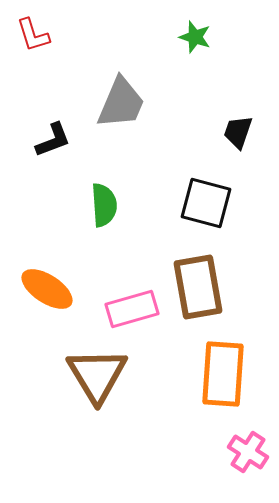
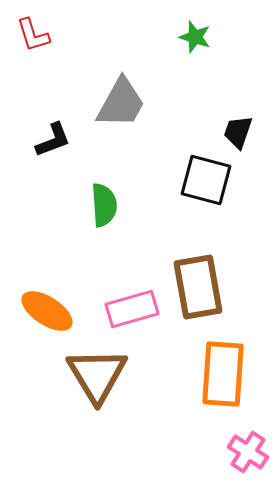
gray trapezoid: rotated 6 degrees clockwise
black square: moved 23 px up
orange ellipse: moved 22 px down
